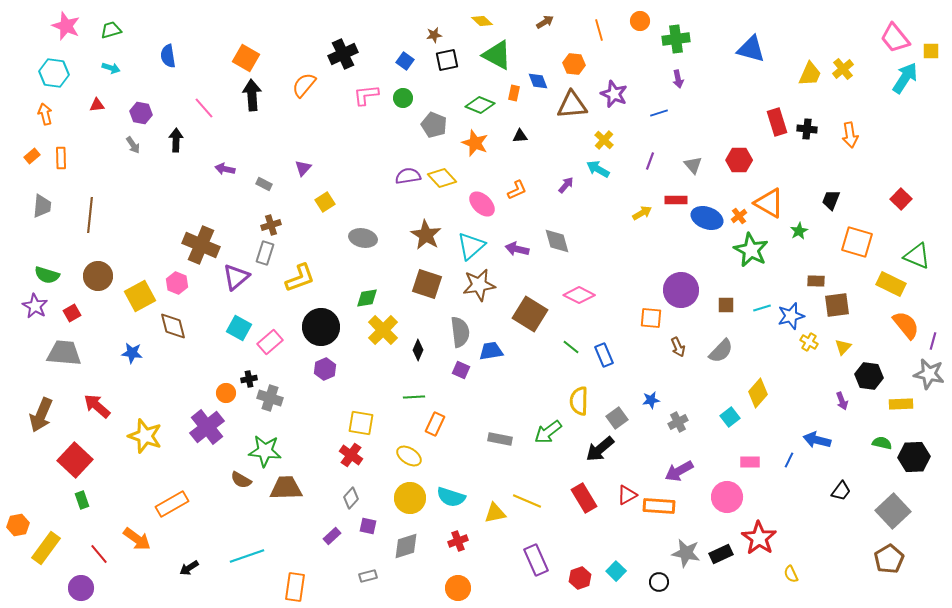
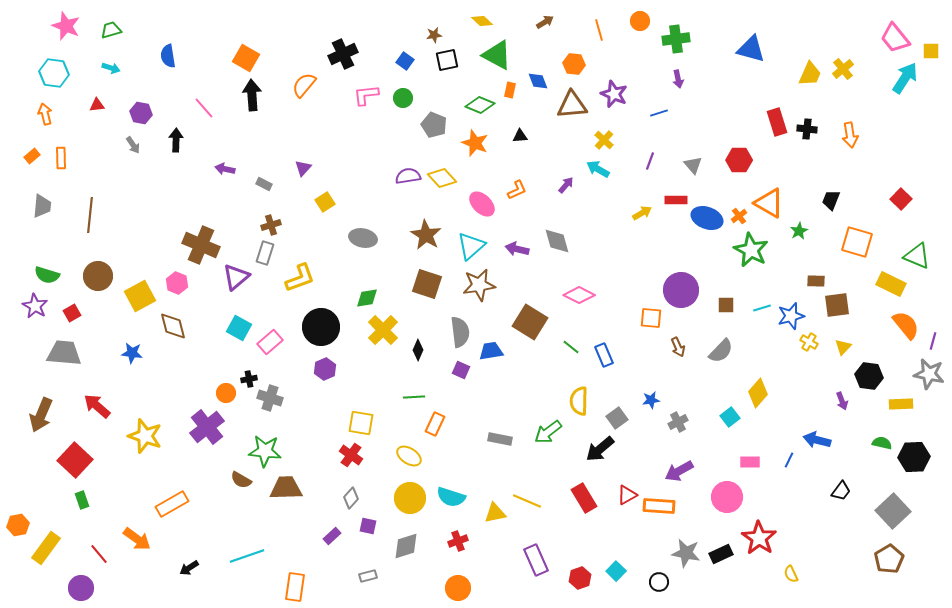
orange rectangle at (514, 93): moved 4 px left, 3 px up
brown square at (530, 314): moved 8 px down
